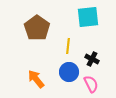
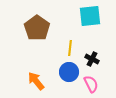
cyan square: moved 2 px right, 1 px up
yellow line: moved 2 px right, 2 px down
orange arrow: moved 2 px down
